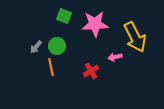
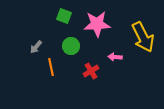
pink star: moved 2 px right
yellow arrow: moved 8 px right
green circle: moved 14 px right
pink arrow: rotated 16 degrees clockwise
